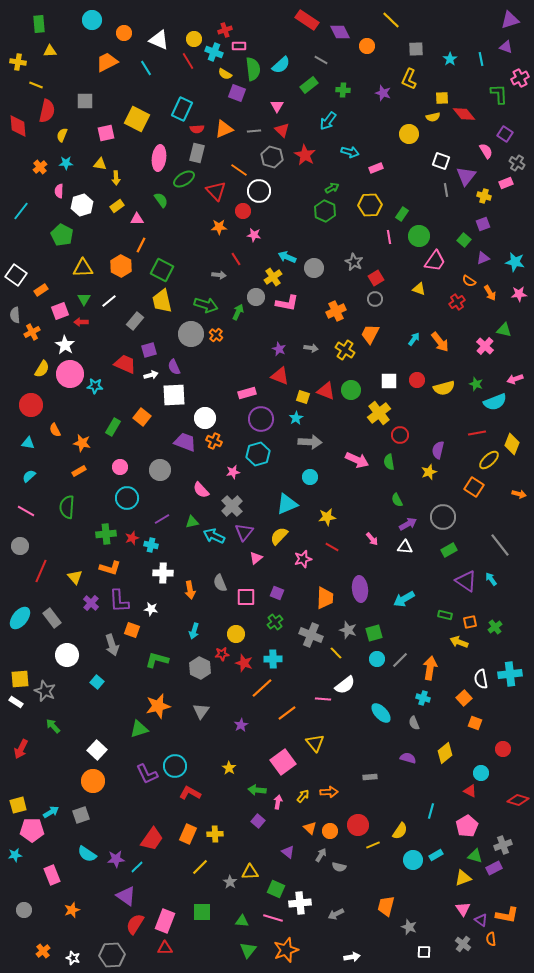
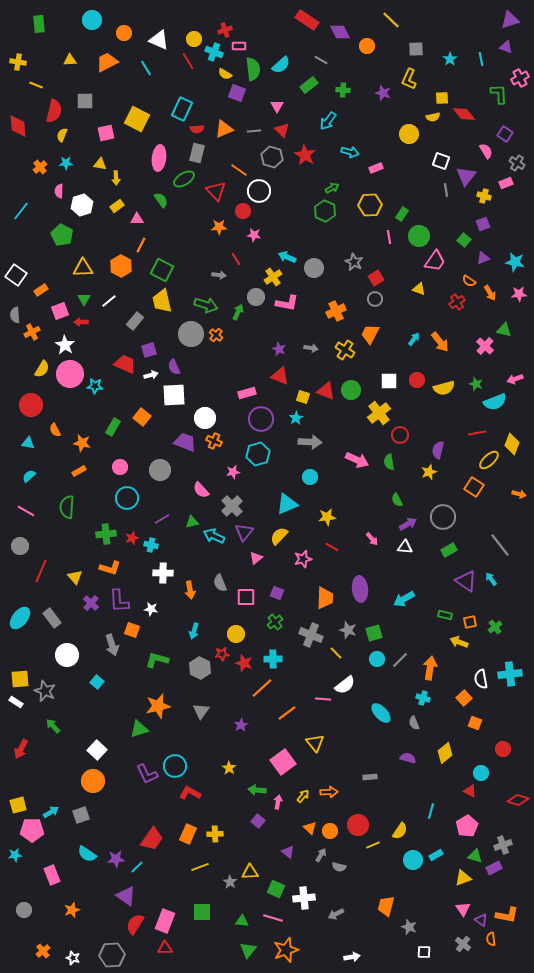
yellow triangle at (50, 51): moved 20 px right, 9 px down
red semicircle at (47, 111): moved 7 px right
yellow line at (200, 867): rotated 24 degrees clockwise
white cross at (300, 903): moved 4 px right, 5 px up
